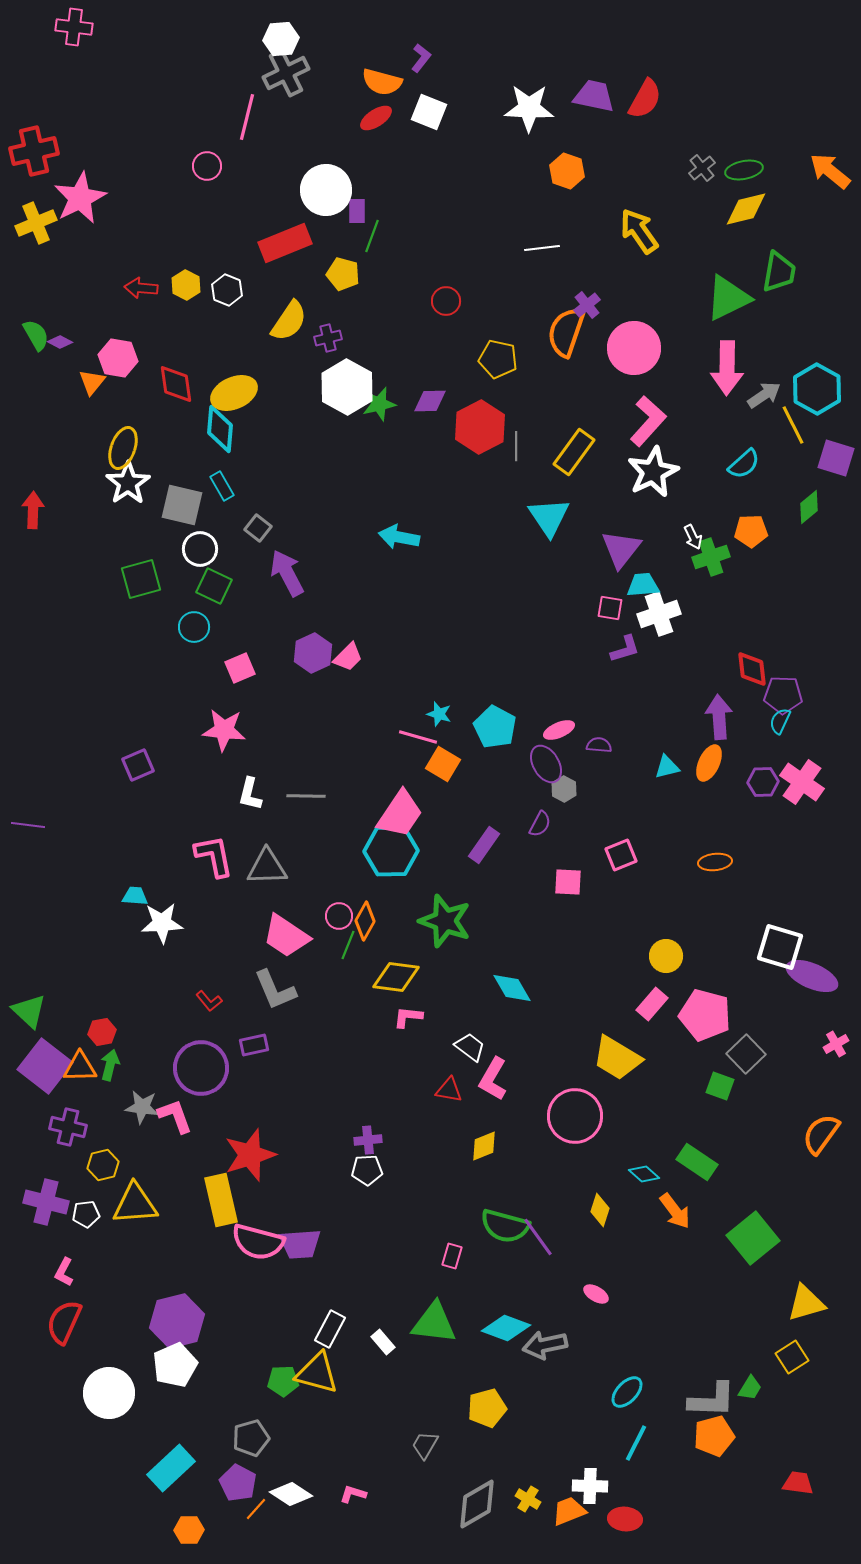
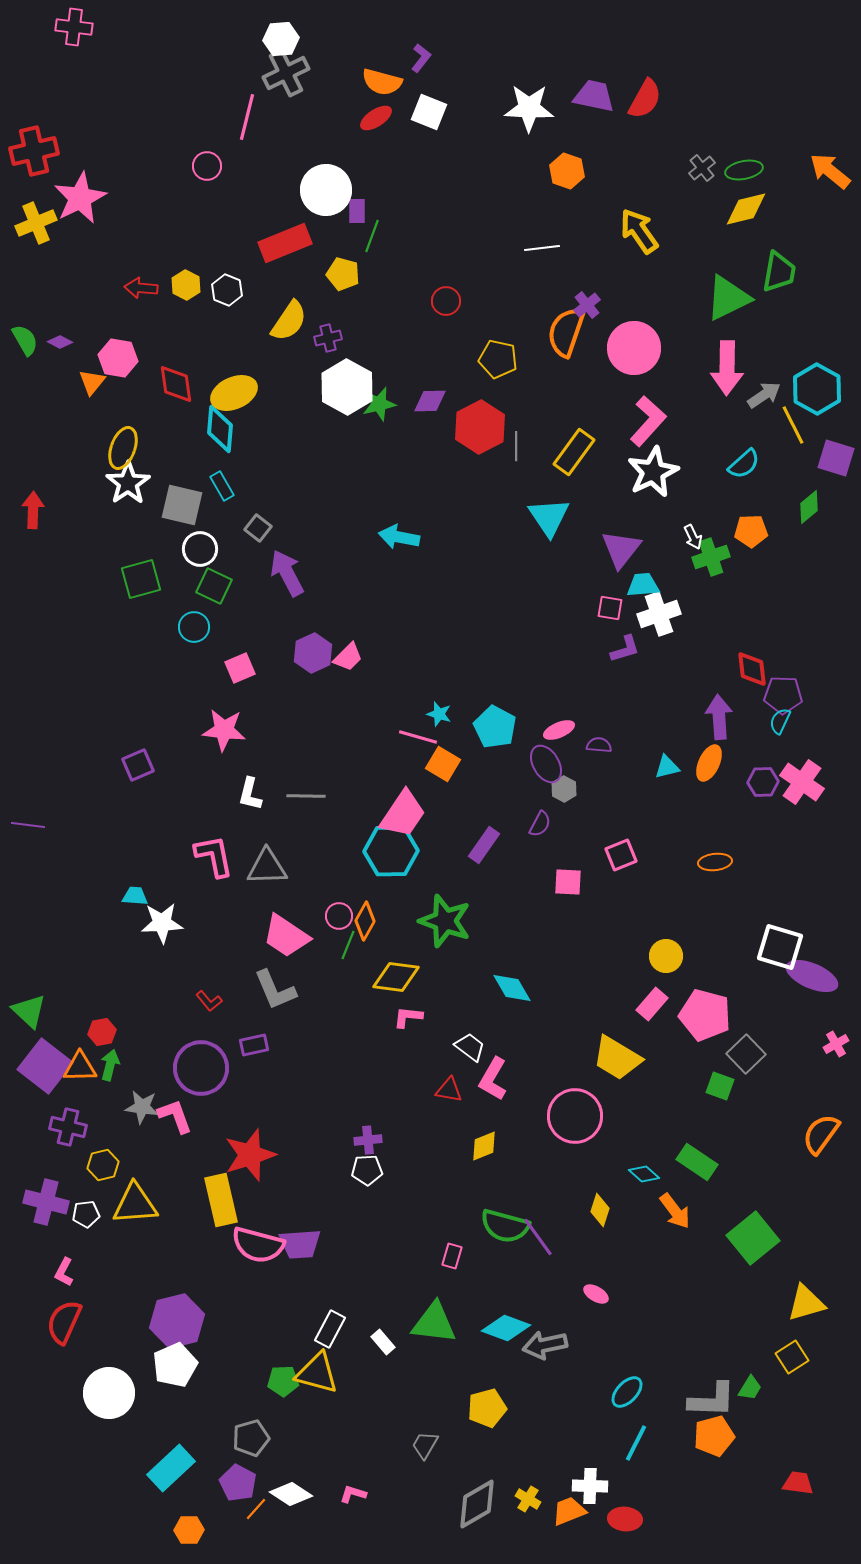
green semicircle at (36, 335): moved 11 px left, 5 px down
pink trapezoid at (400, 814): moved 3 px right
pink semicircle at (258, 1242): moved 3 px down
